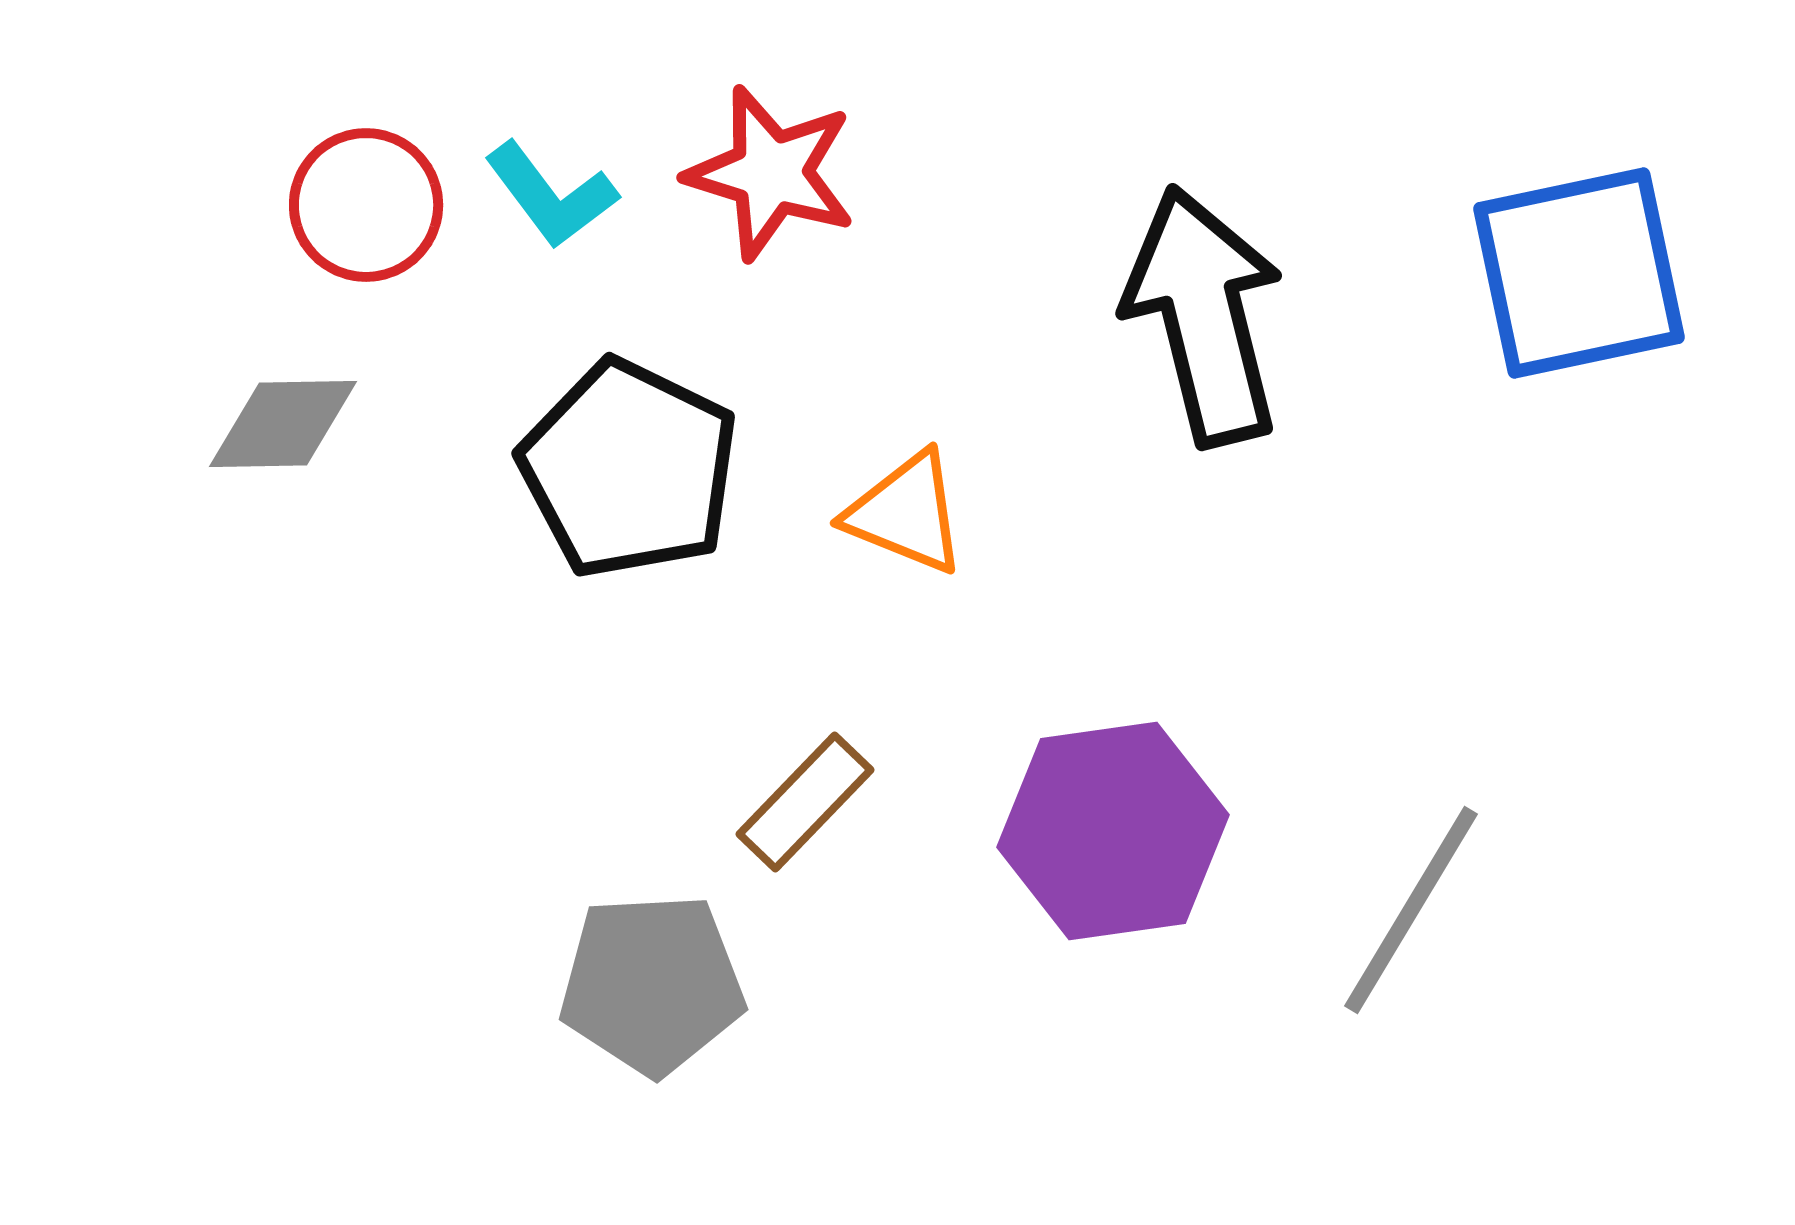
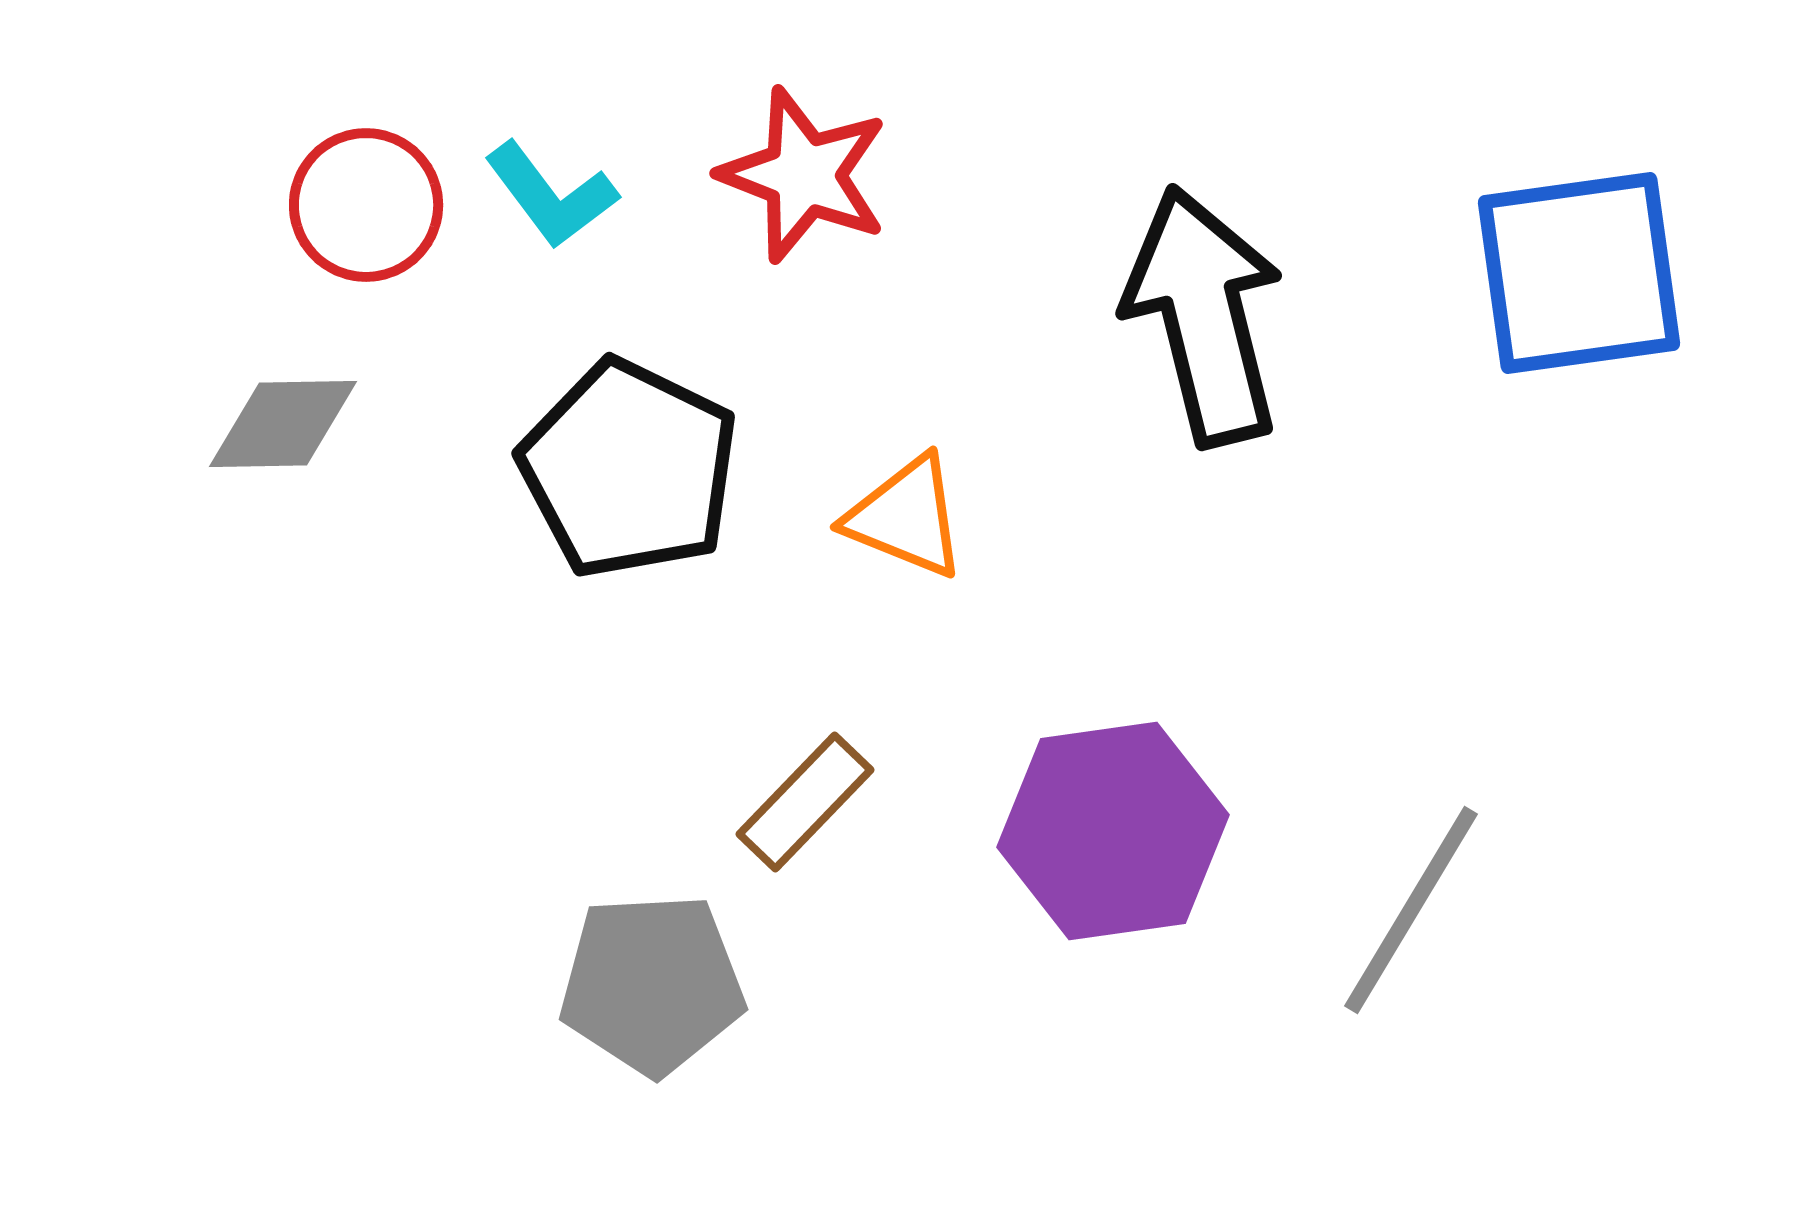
red star: moved 33 px right, 2 px down; rotated 4 degrees clockwise
blue square: rotated 4 degrees clockwise
orange triangle: moved 4 px down
